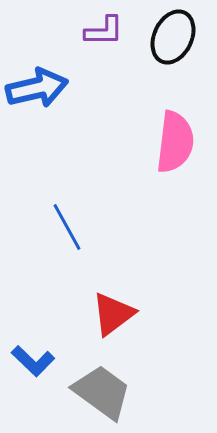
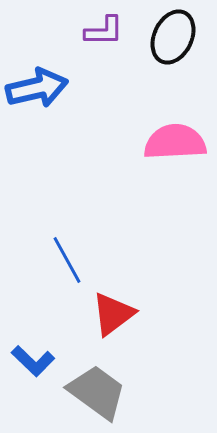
pink semicircle: rotated 100 degrees counterclockwise
blue line: moved 33 px down
gray trapezoid: moved 5 px left
